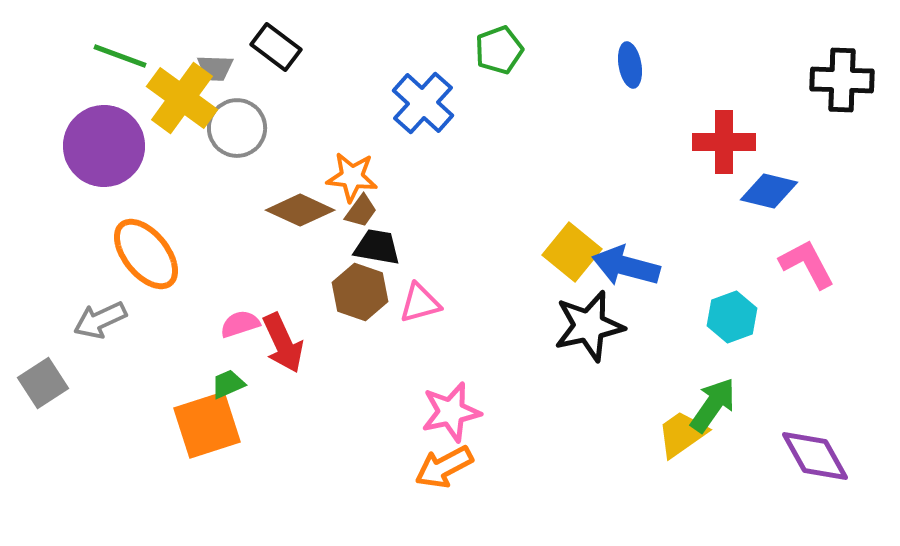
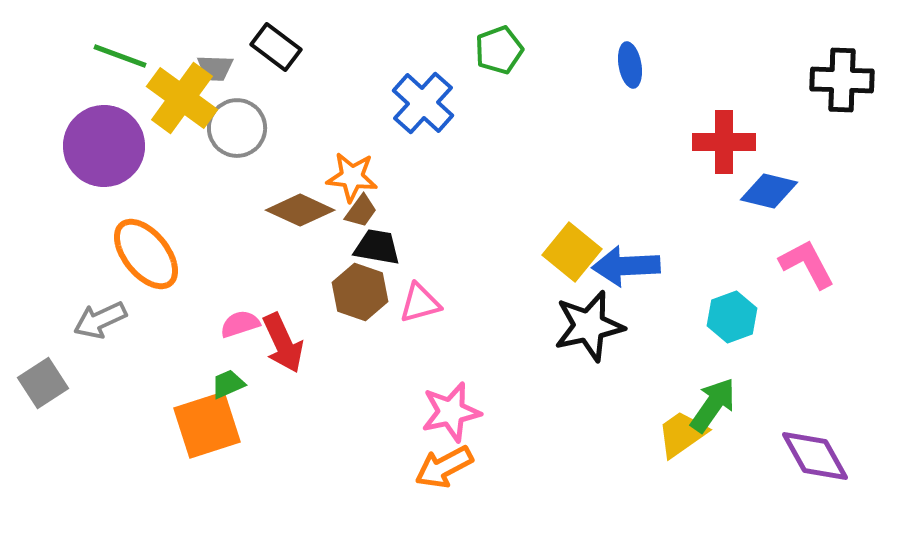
blue arrow: rotated 18 degrees counterclockwise
